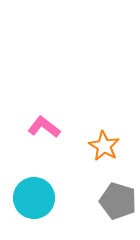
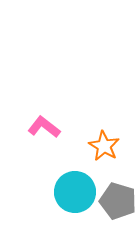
cyan circle: moved 41 px right, 6 px up
